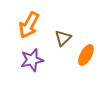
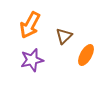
orange arrow: moved 1 px right
brown triangle: moved 1 px right, 2 px up
